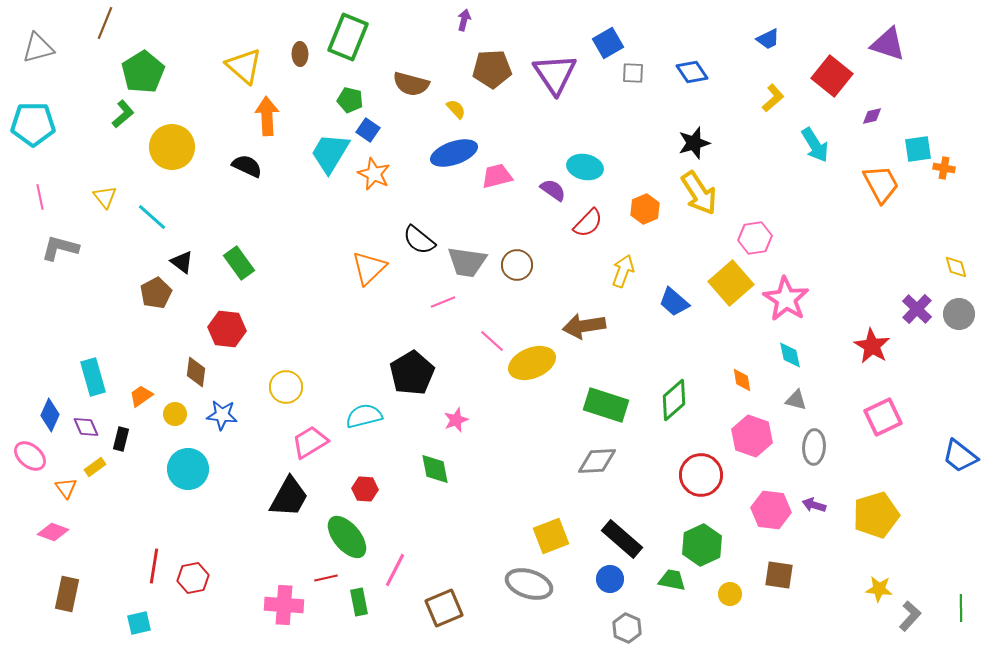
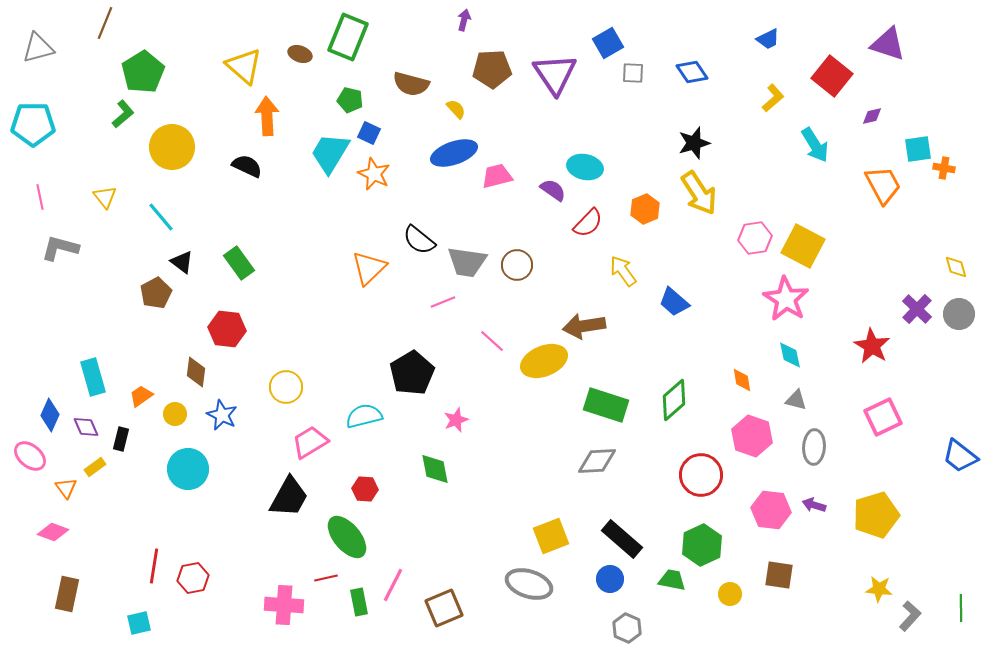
brown ellipse at (300, 54): rotated 70 degrees counterclockwise
blue square at (368, 130): moved 1 px right, 3 px down; rotated 10 degrees counterclockwise
orange trapezoid at (881, 184): moved 2 px right, 1 px down
cyan line at (152, 217): moved 9 px right; rotated 8 degrees clockwise
yellow arrow at (623, 271): rotated 56 degrees counterclockwise
yellow square at (731, 283): moved 72 px right, 37 px up; rotated 21 degrees counterclockwise
yellow ellipse at (532, 363): moved 12 px right, 2 px up
blue star at (222, 415): rotated 20 degrees clockwise
pink line at (395, 570): moved 2 px left, 15 px down
